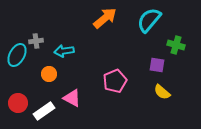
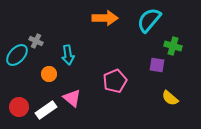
orange arrow: rotated 40 degrees clockwise
gray cross: rotated 32 degrees clockwise
green cross: moved 3 px left, 1 px down
cyan arrow: moved 4 px right, 4 px down; rotated 90 degrees counterclockwise
cyan ellipse: rotated 15 degrees clockwise
yellow semicircle: moved 8 px right, 6 px down
pink triangle: rotated 12 degrees clockwise
red circle: moved 1 px right, 4 px down
white rectangle: moved 2 px right, 1 px up
